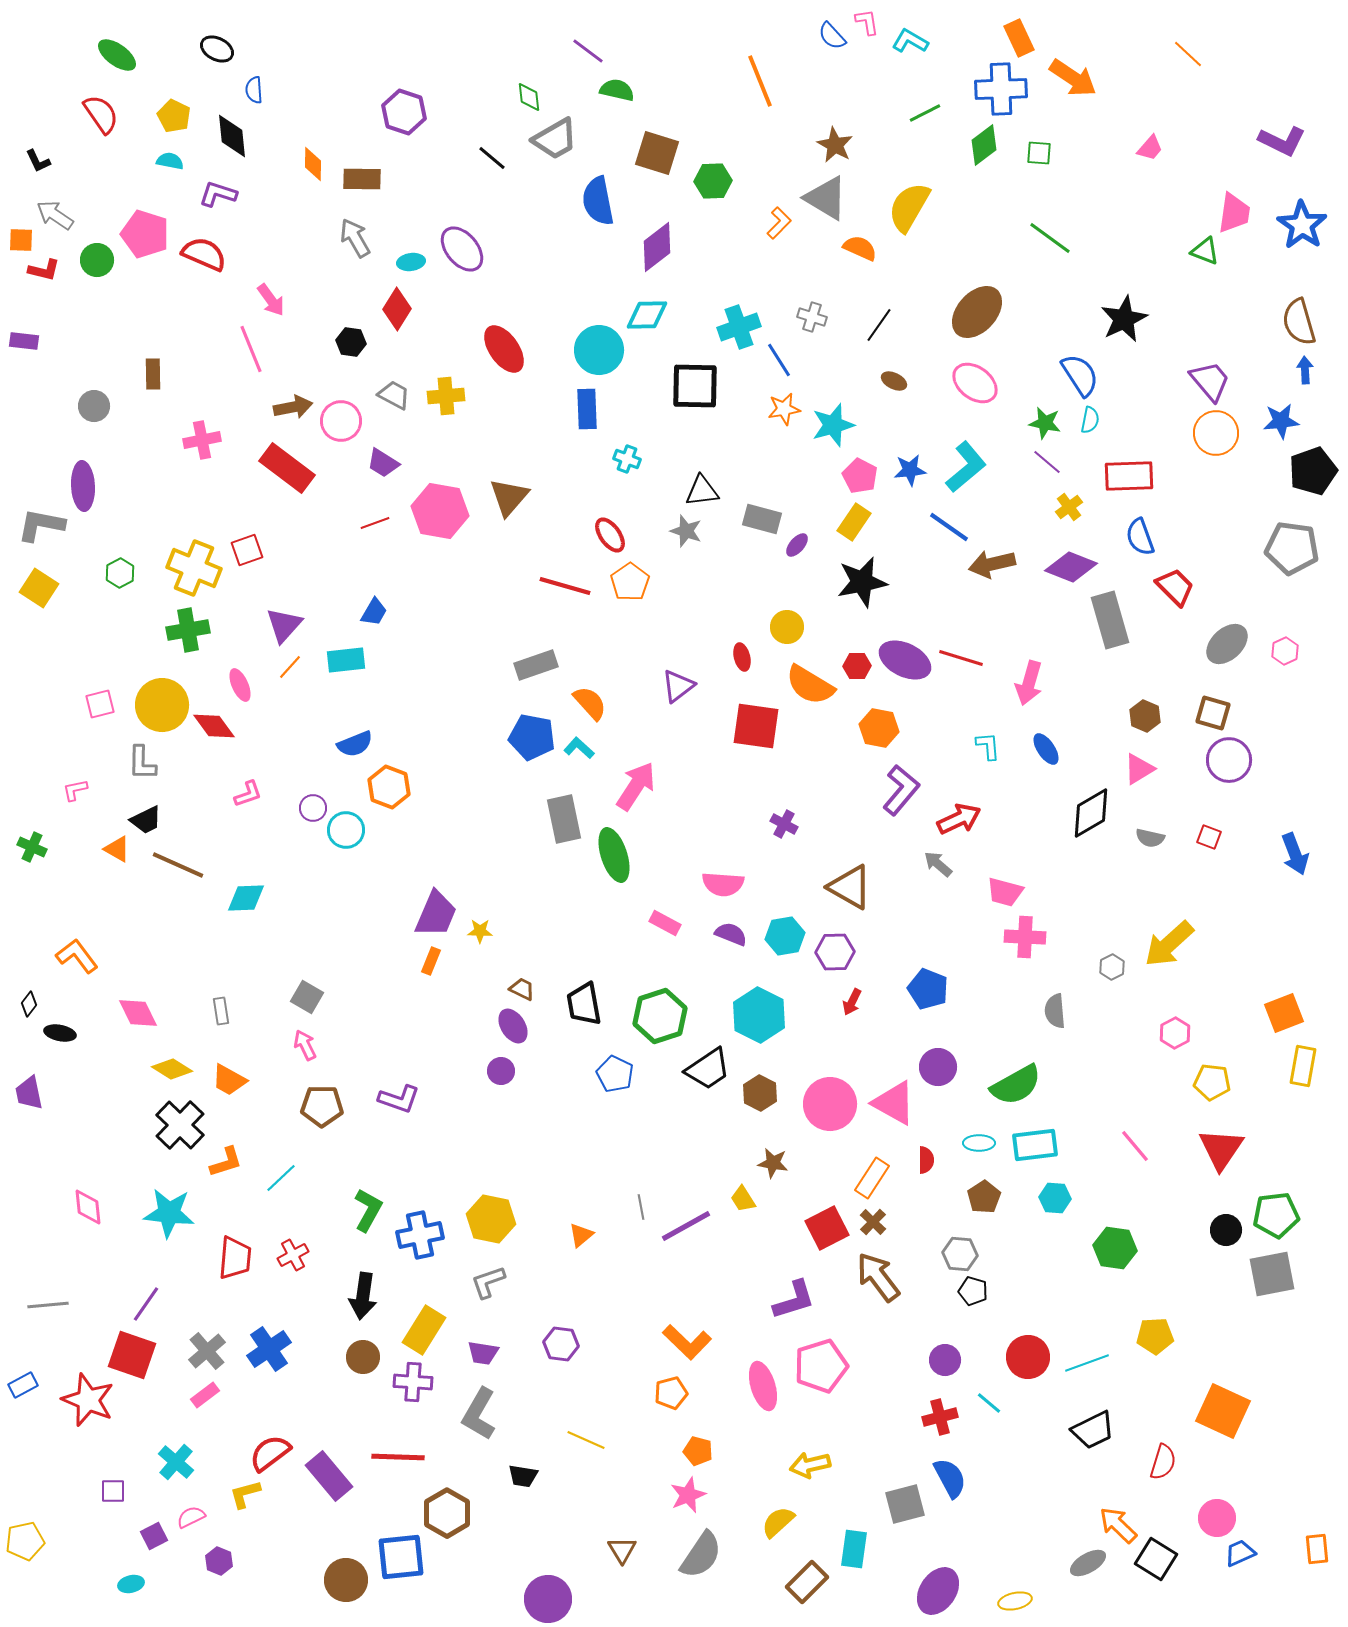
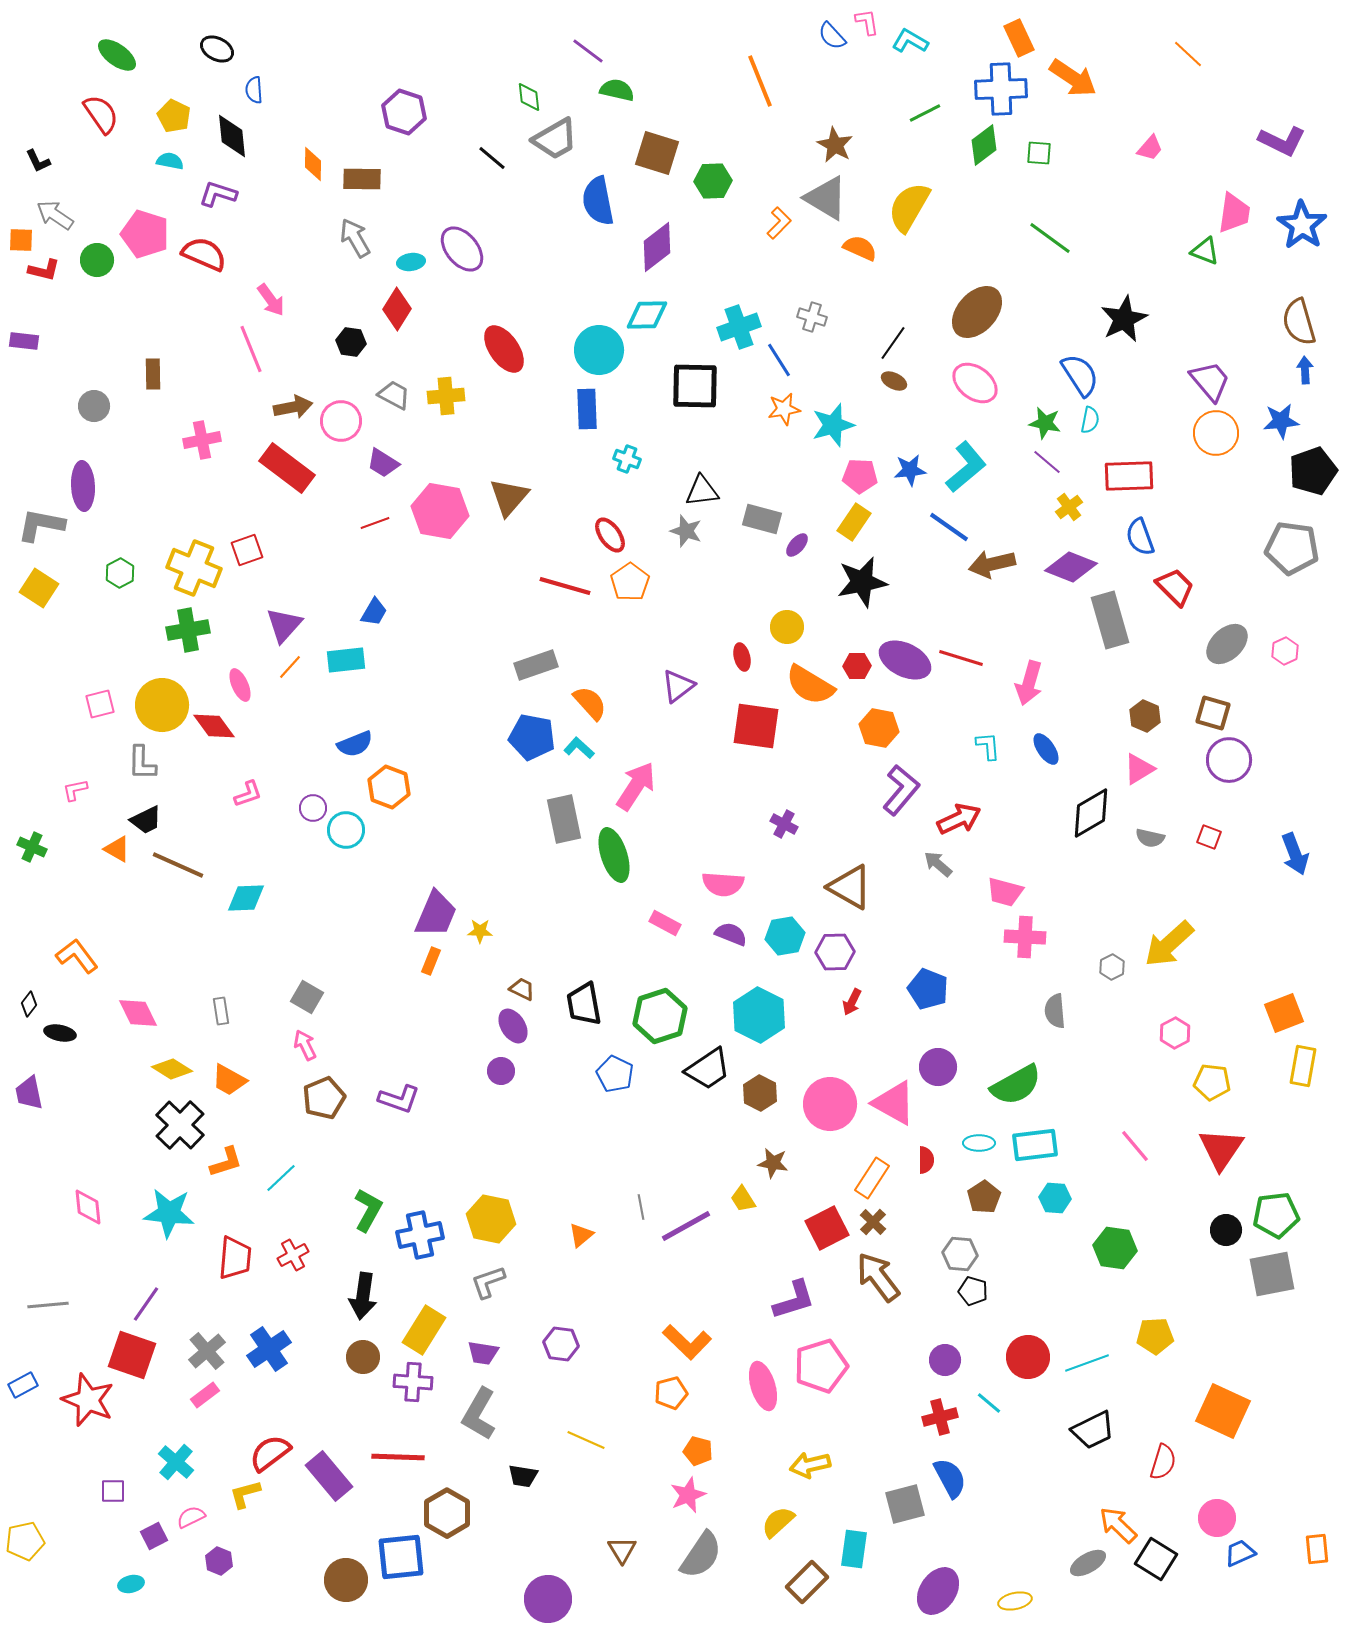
black line at (879, 325): moved 14 px right, 18 px down
pink pentagon at (860, 476): rotated 24 degrees counterclockwise
brown pentagon at (322, 1106): moved 2 px right, 8 px up; rotated 24 degrees counterclockwise
